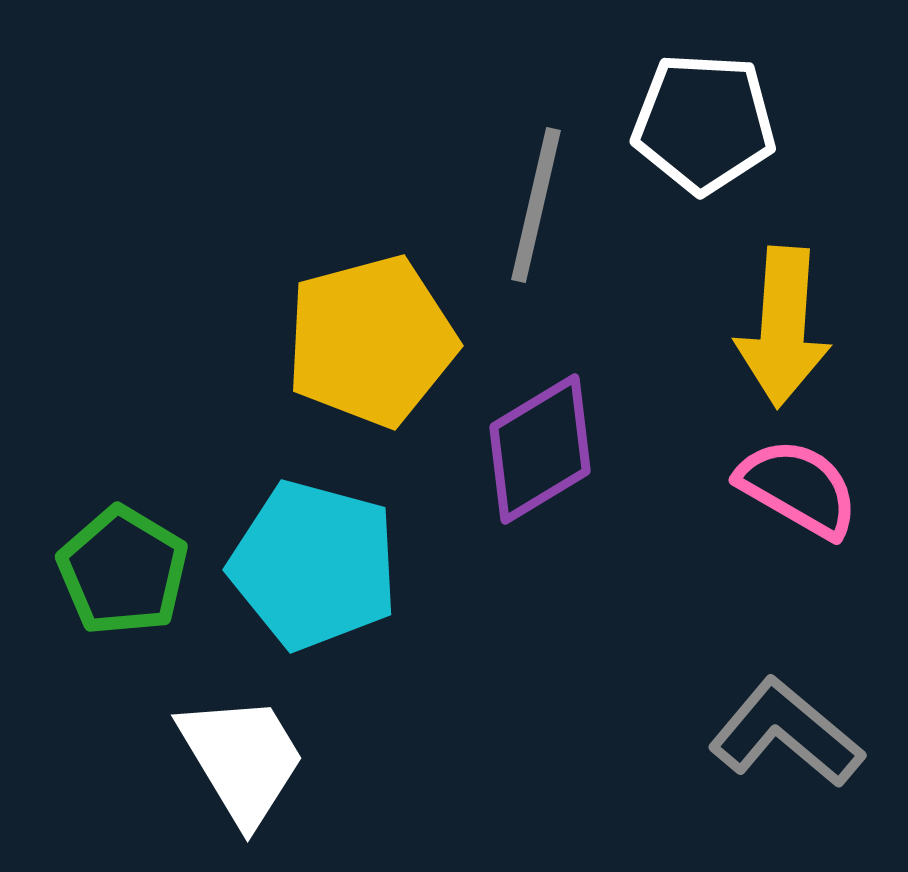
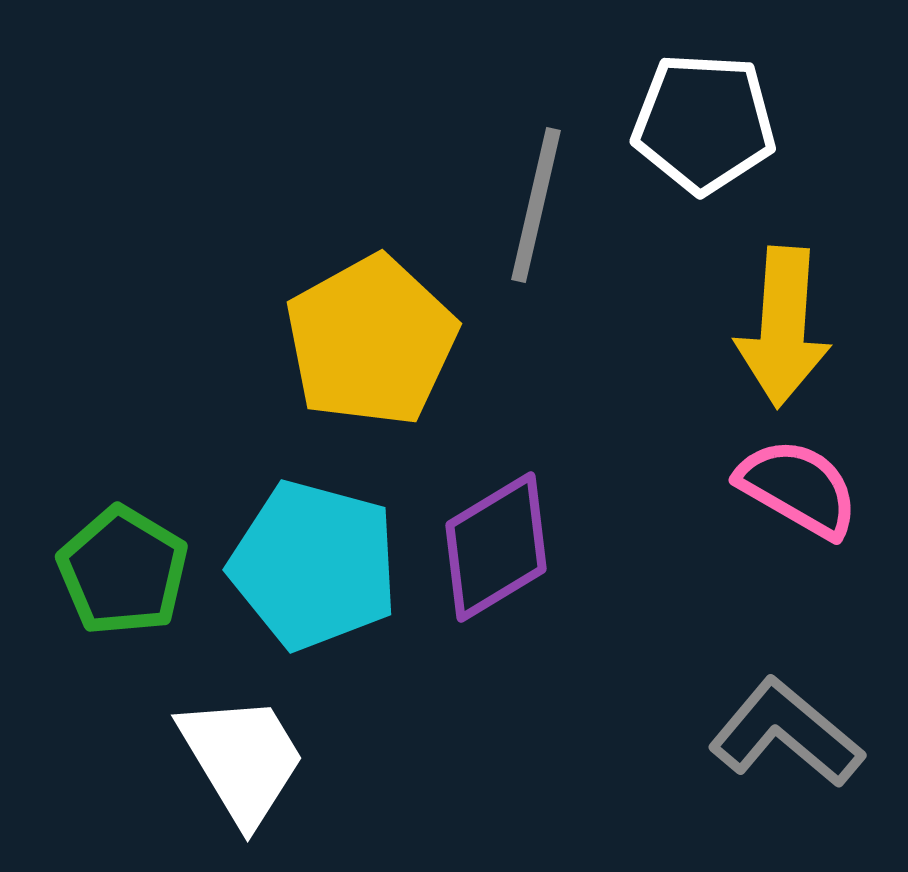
yellow pentagon: rotated 14 degrees counterclockwise
purple diamond: moved 44 px left, 98 px down
